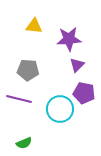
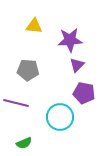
purple star: moved 1 px right, 1 px down
purple line: moved 3 px left, 4 px down
cyan circle: moved 8 px down
